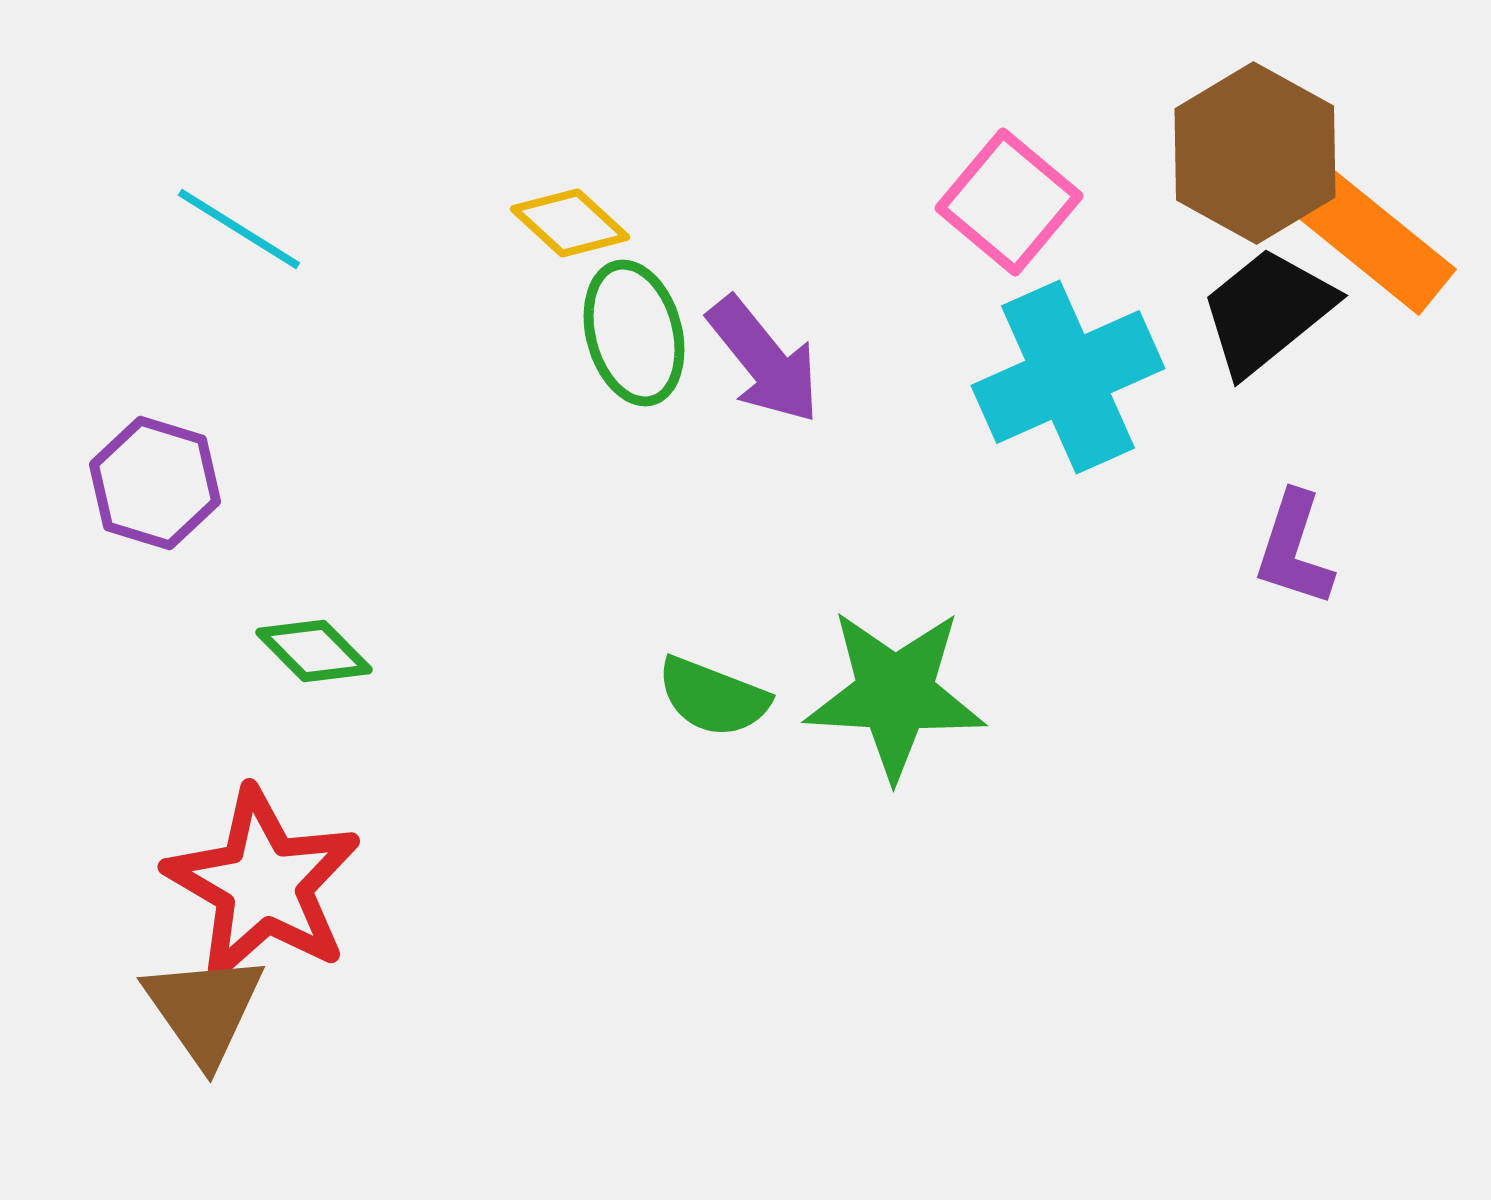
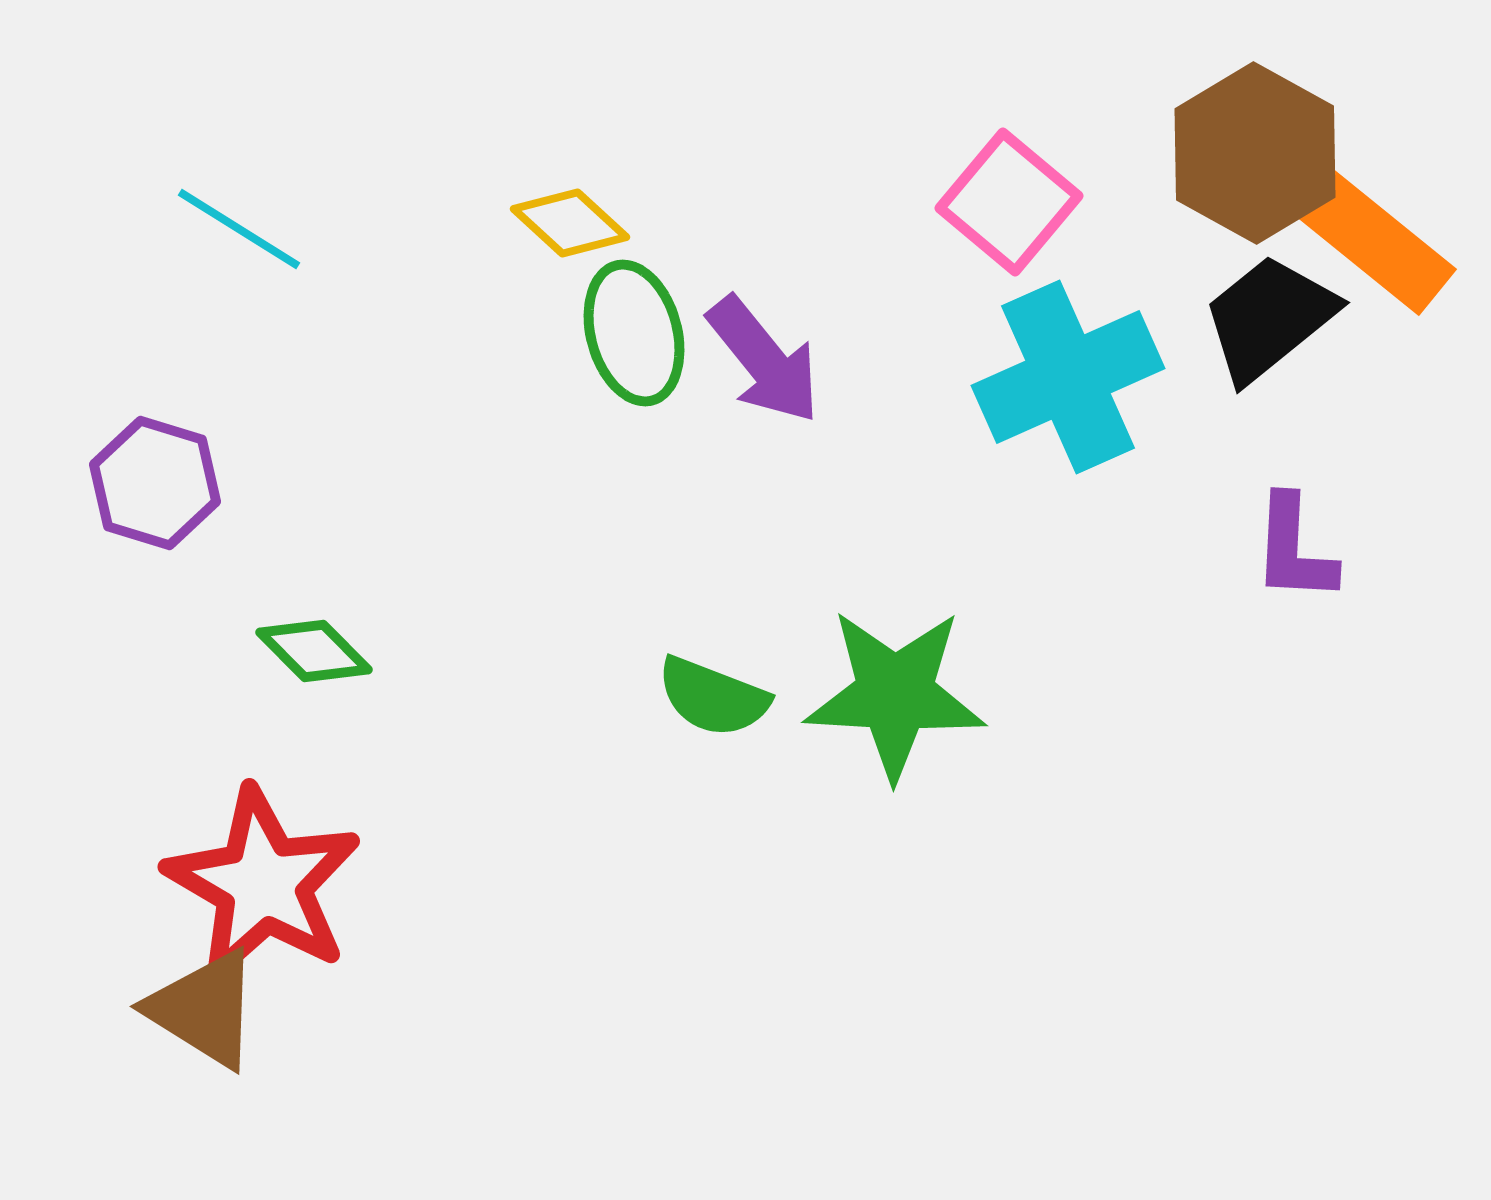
black trapezoid: moved 2 px right, 7 px down
purple L-shape: rotated 15 degrees counterclockwise
brown triangle: rotated 23 degrees counterclockwise
